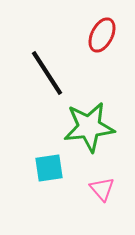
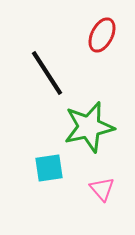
green star: rotated 6 degrees counterclockwise
